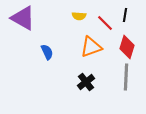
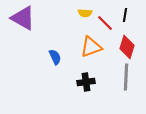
yellow semicircle: moved 6 px right, 3 px up
blue semicircle: moved 8 px right, 5 px down
black cross: rotated 30 degrees clockwise
